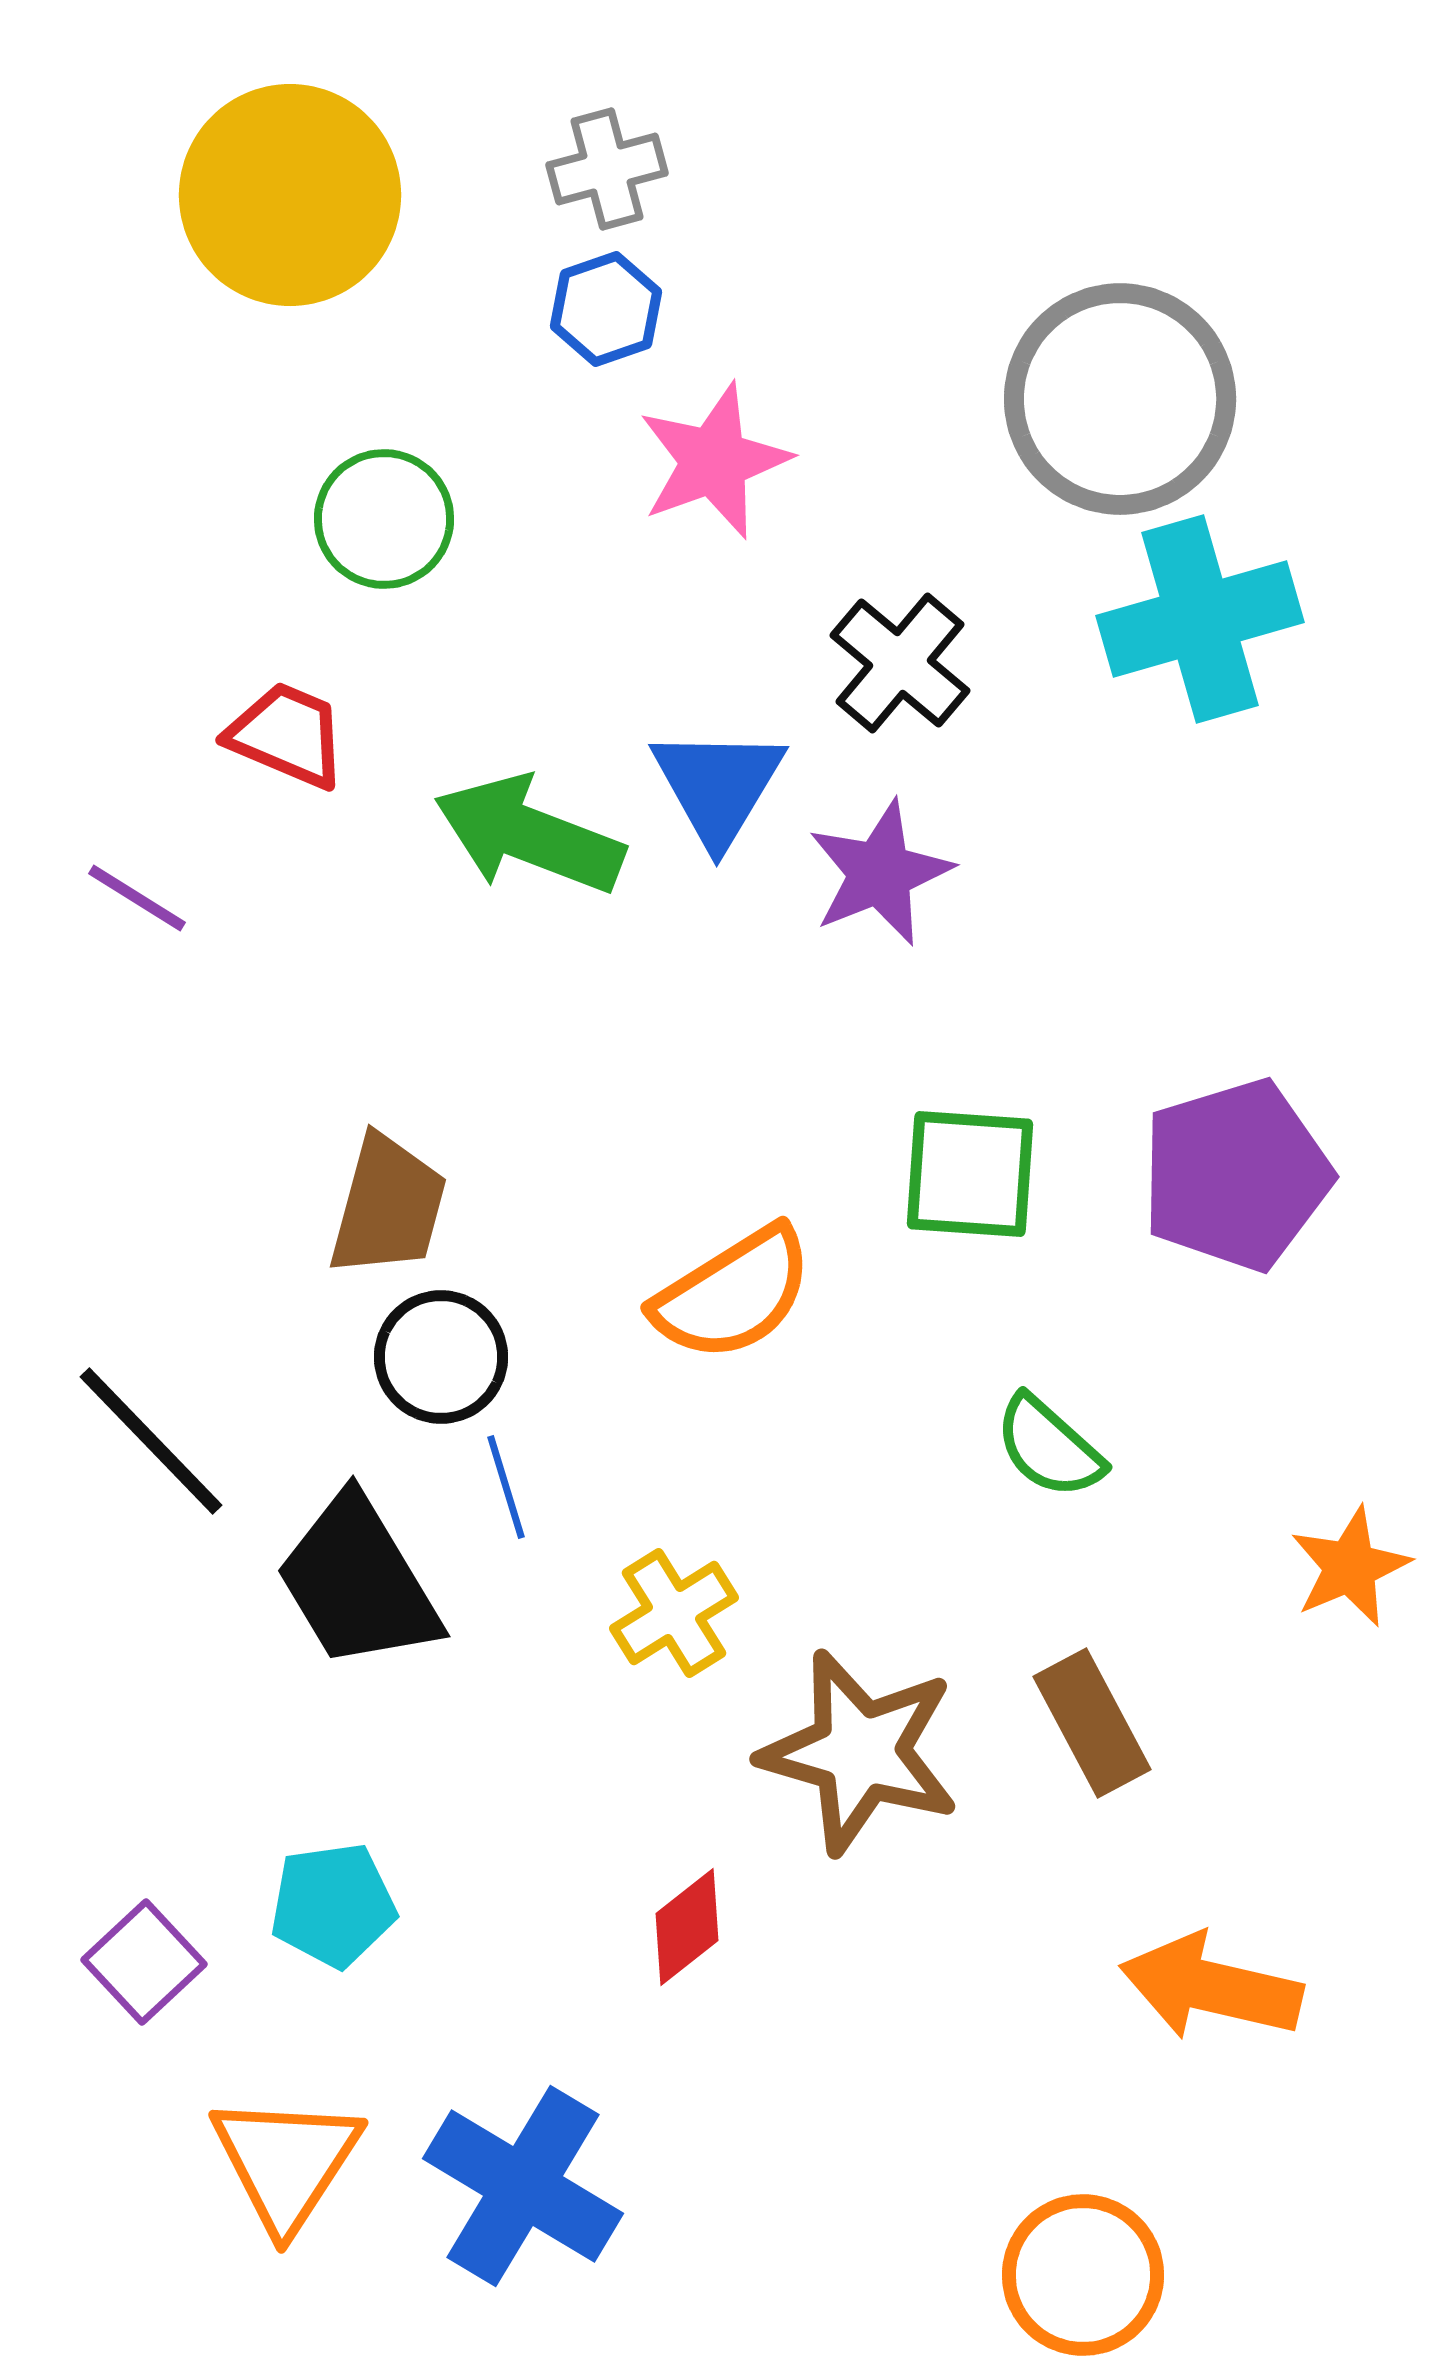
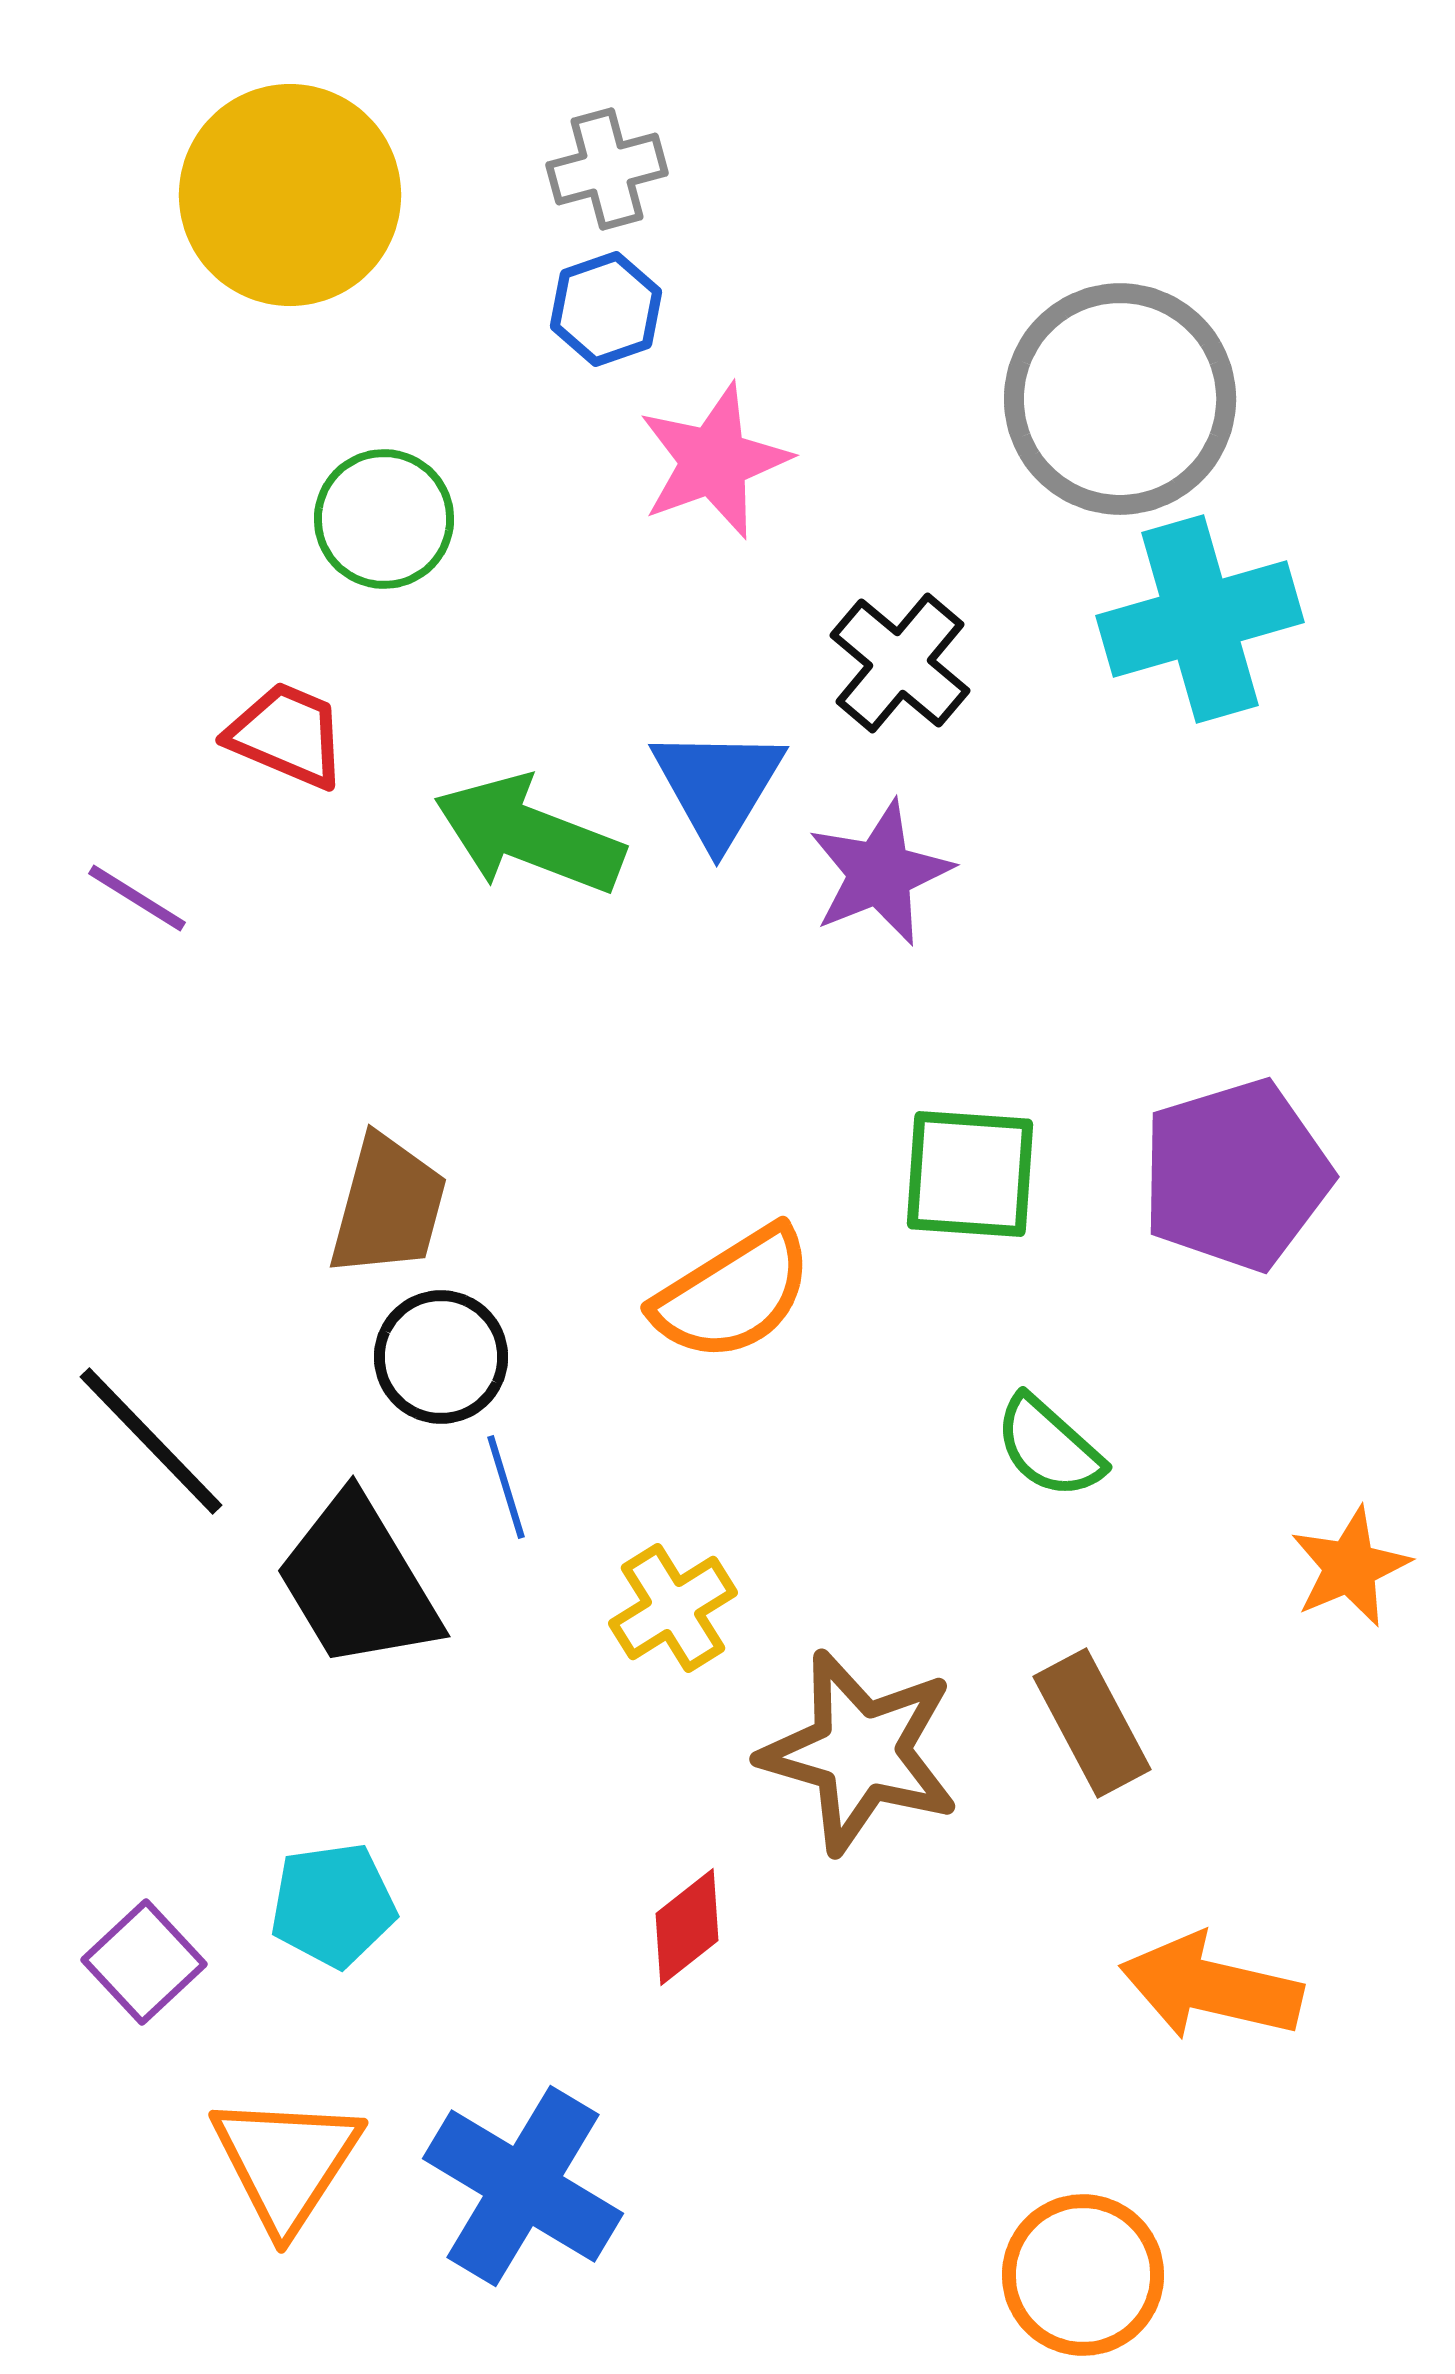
yellow cross: moved 1 px left, 5 px up
